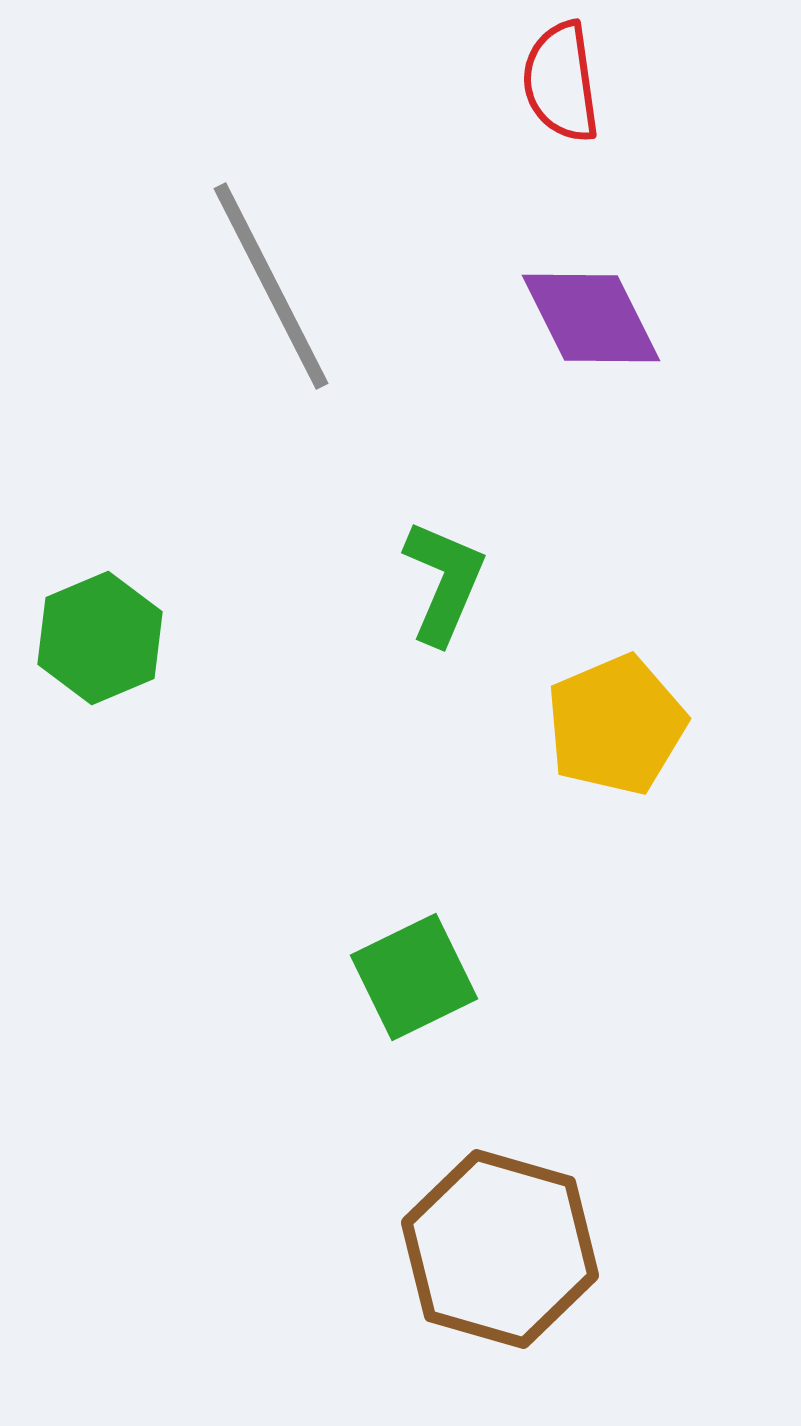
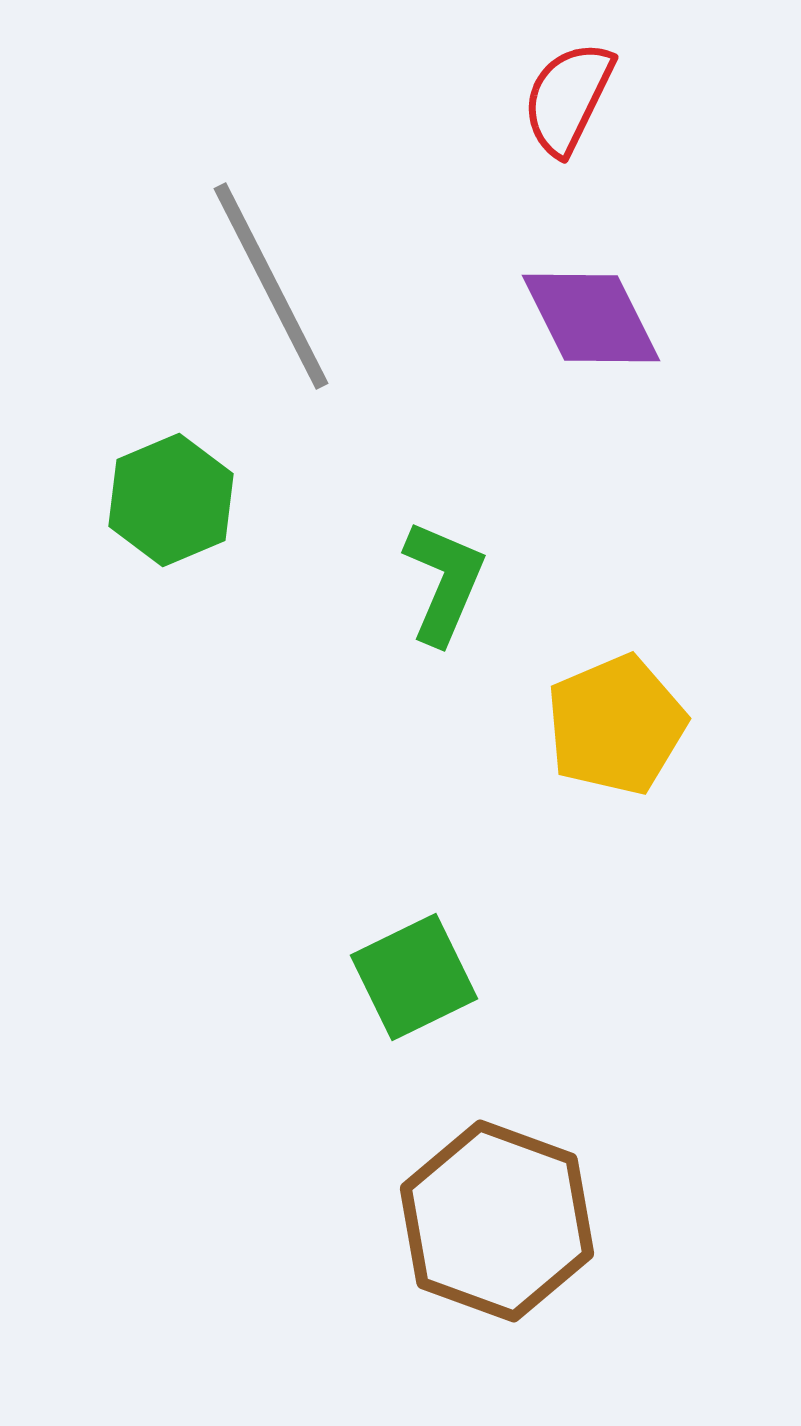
red semicircle: moved 7 px right, 16 px down; rotated 34 degrees clockwise
green hexagon: moved 71 px right, 138 px up
brown hexagon: moved 3 px left, 28 px up; rotated 4 degrees clockwise
